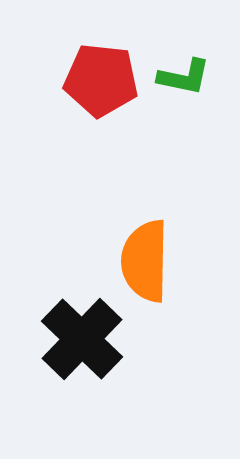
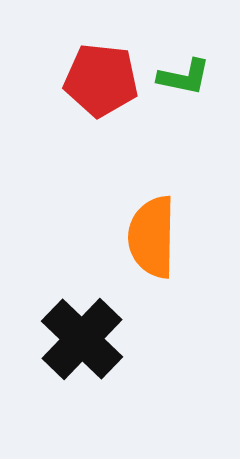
orange semicircle: moved 7 px right, 24 px up
